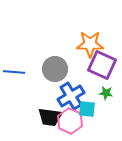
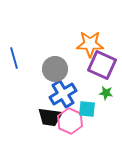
blue line: moved 14 px up; rotated 70 degrees clockwise
blue cross: moved 8 px left, 2 px up
